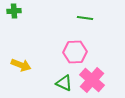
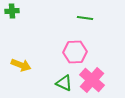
green cross: moved 2 px left
